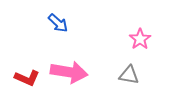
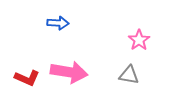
blue arrow: rotated 40 degrees counterclockwise
pink star: moved 1 px left, 1 px down
